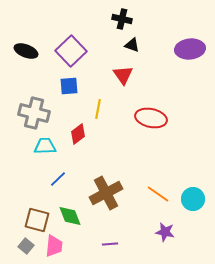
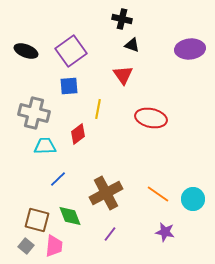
purple square: rotated 8 degrees clockwise
purple line: moved 10 px up; rotated 49 degrees counterclockwise
